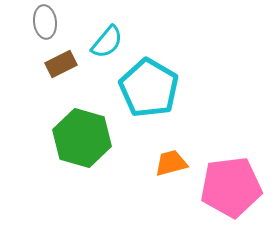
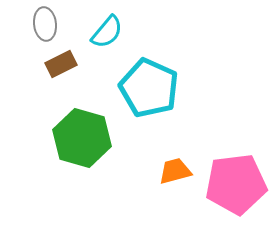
gray ellipse: moved 2 px down
cyan semicircle: moved 10 px up
cyan pentagon: rotated 6 degrees counterclockwise
orange trapezoid: moved 4 px right, 8 px down
pink pentagon: moved 5 px right, 3 px up
